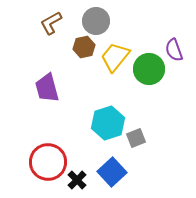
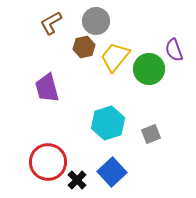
gray square: moved 15 px right, 4 px up
